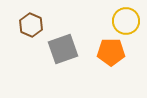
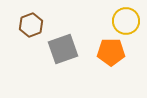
brown hexagon: rotated 15 degrees clockwise
